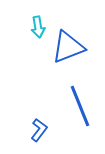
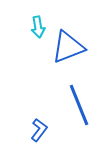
blue line: moved 1 px left, 1 px up
